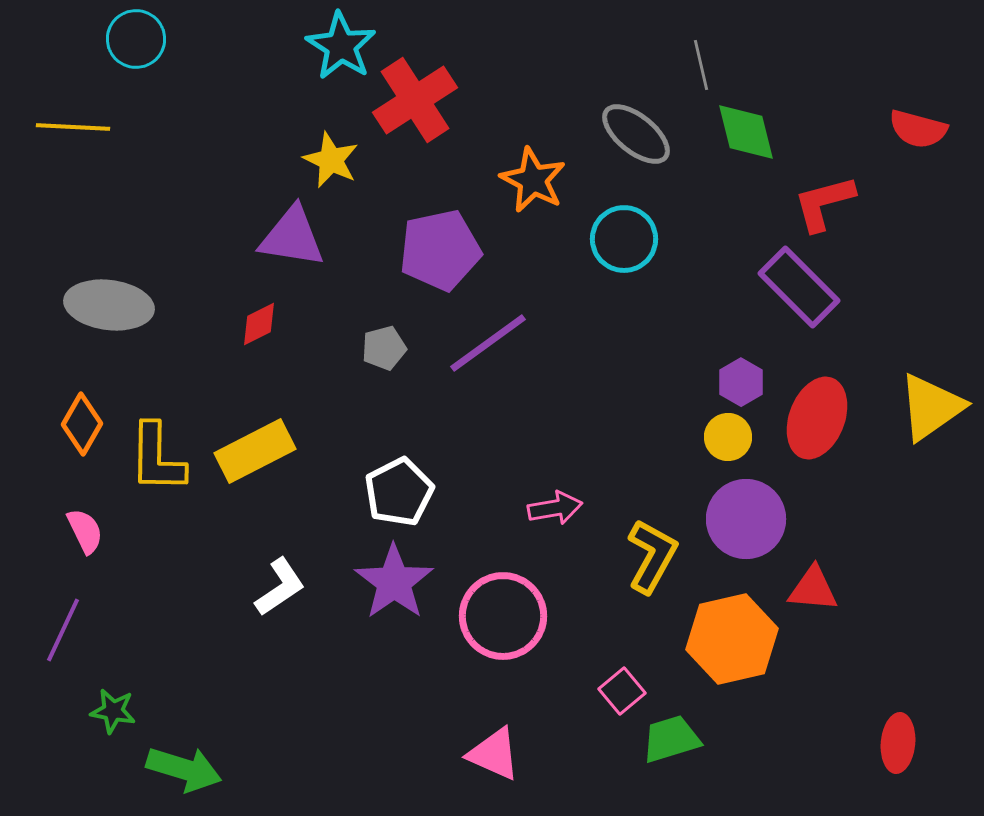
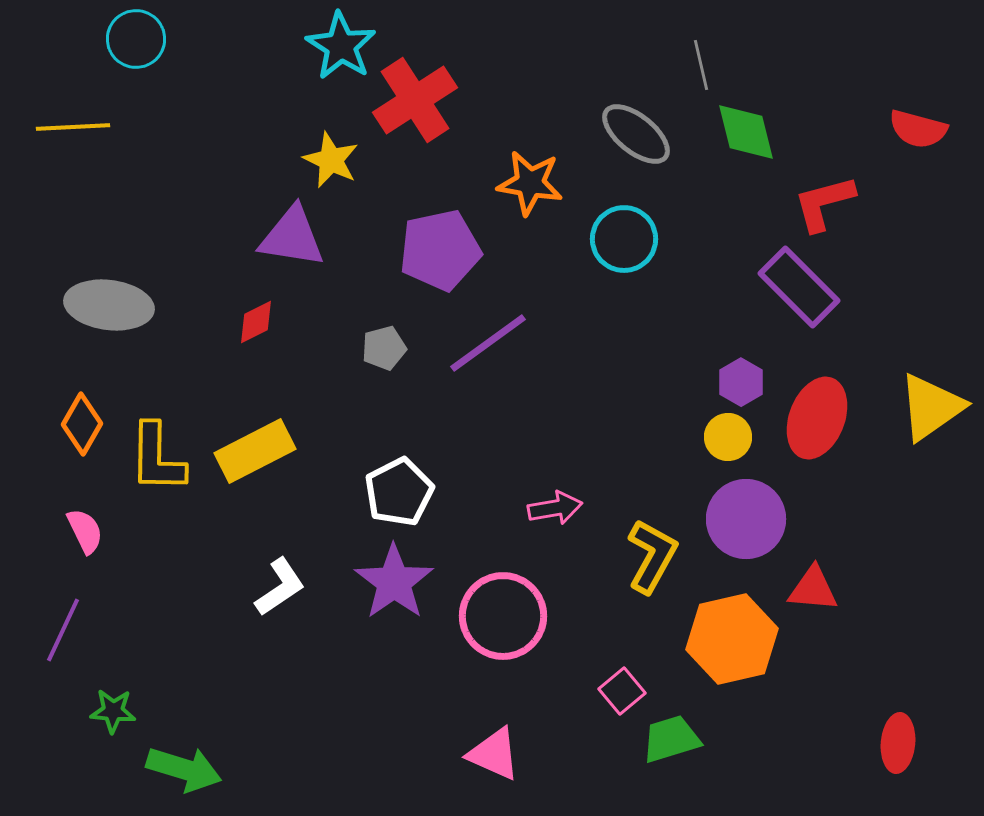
yellow line at (73, 127): rotated 6 degrees counterclockwise
orange star at (533, 180): moved 3 px left, 3 px down; rotated 18 degrees counterclockwise
red diamond at (259, 324): moved 3 px left, 2 px up
green star at (113, 711): rotated 6 degrees counterclockwise
